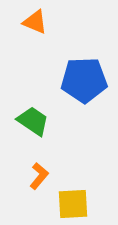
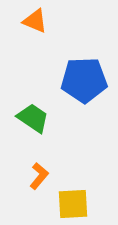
orange triangle: moved 1 px up
green trapezoid: moved 3 px up
